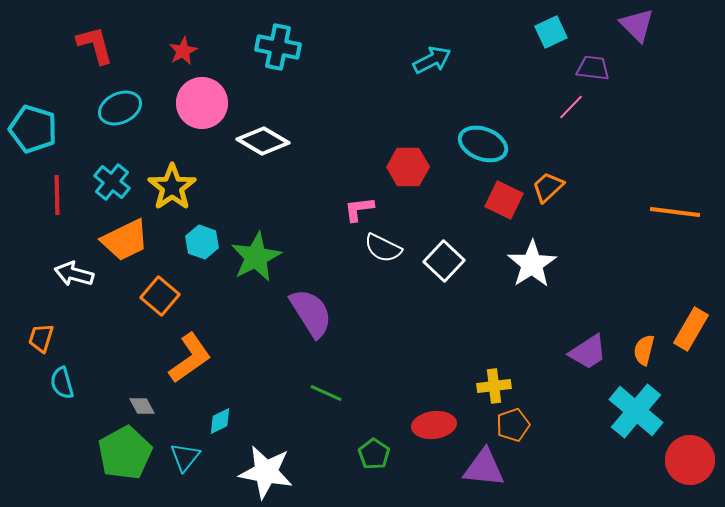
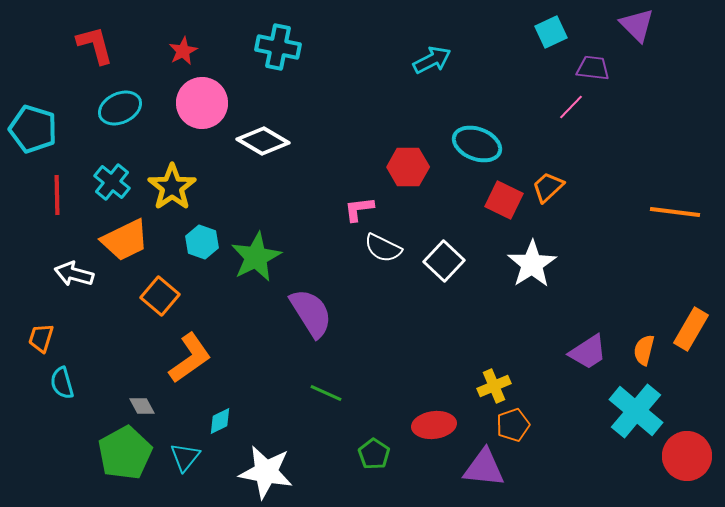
cyan ellipse at (483, 144): moved 6 px left
yellow cross at (494, 386): rotated 16 degrees counterclockwise
red circle at (690, 460): moved 3 px left, 4 px up
